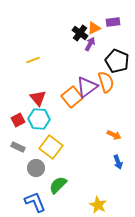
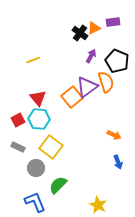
purple arrow: moved 1 px right, 12 px down
